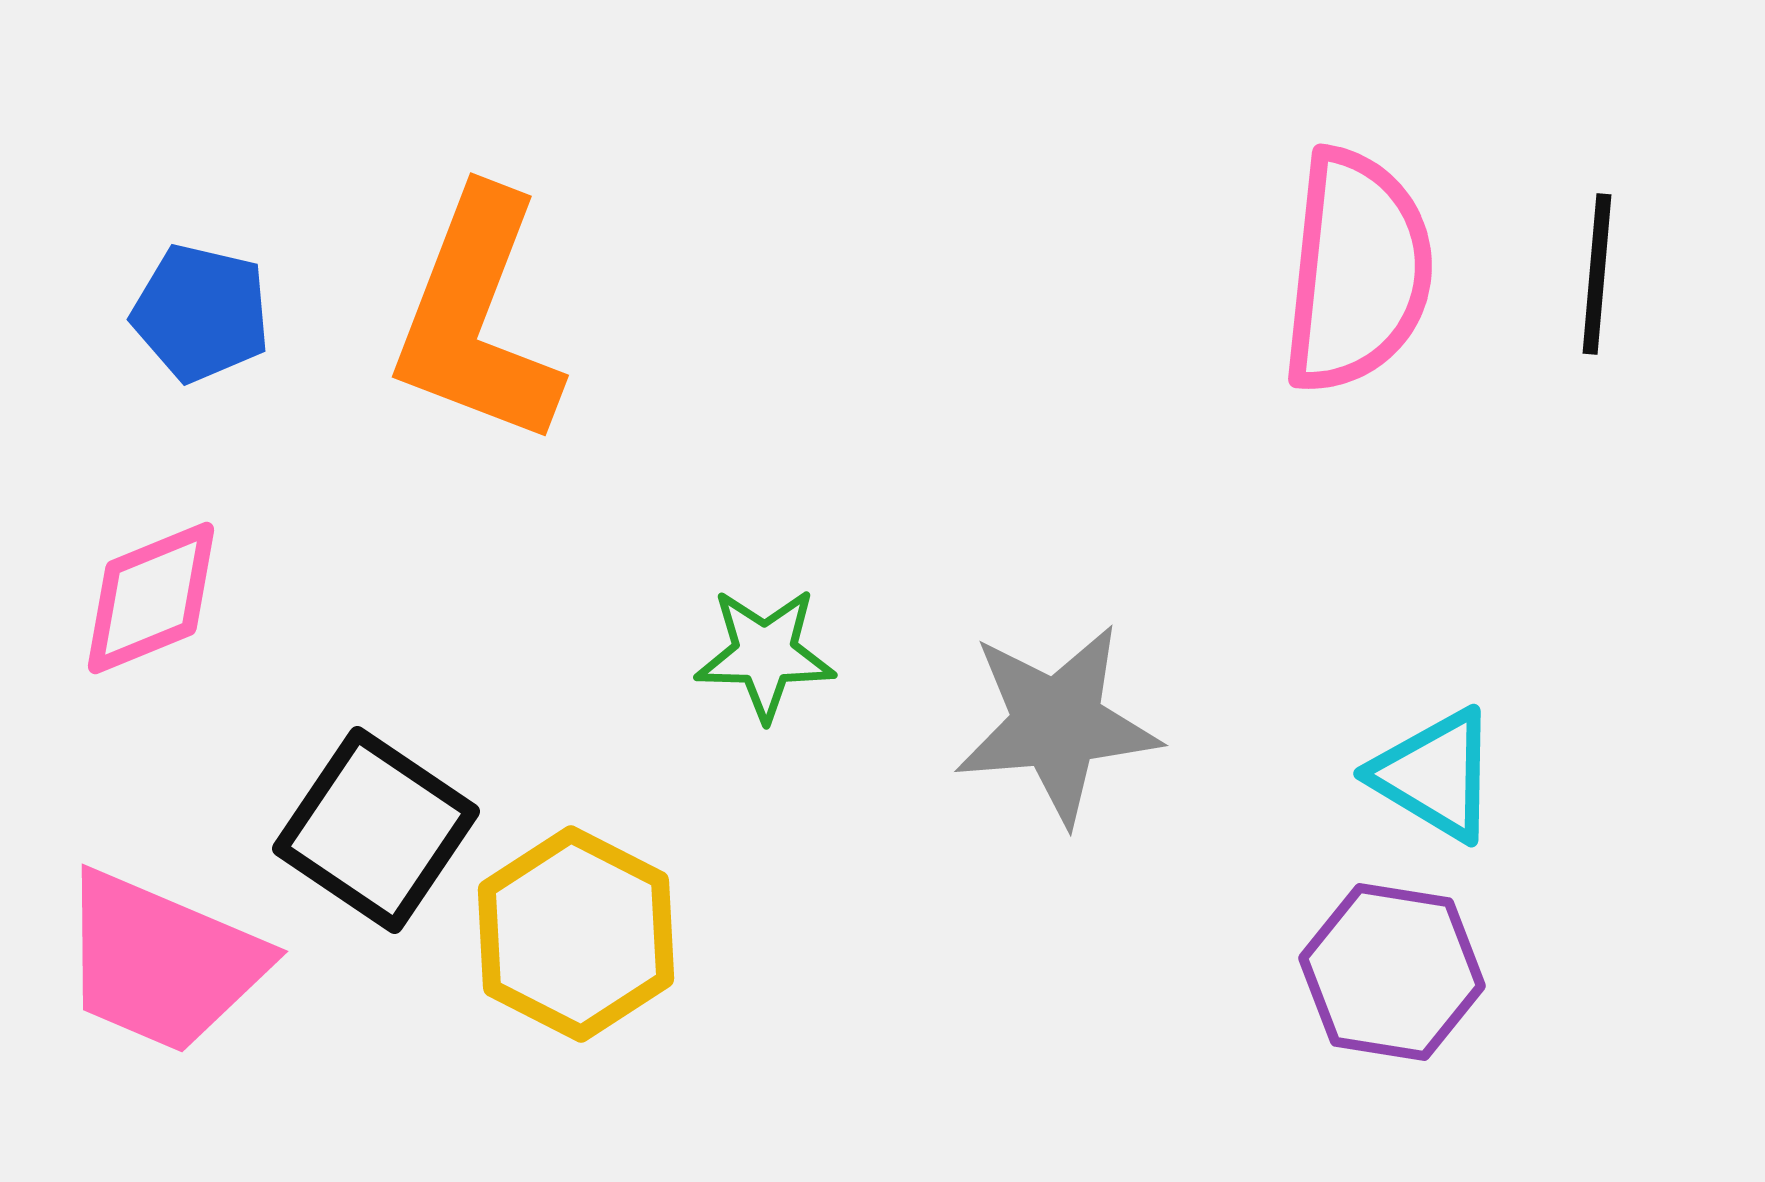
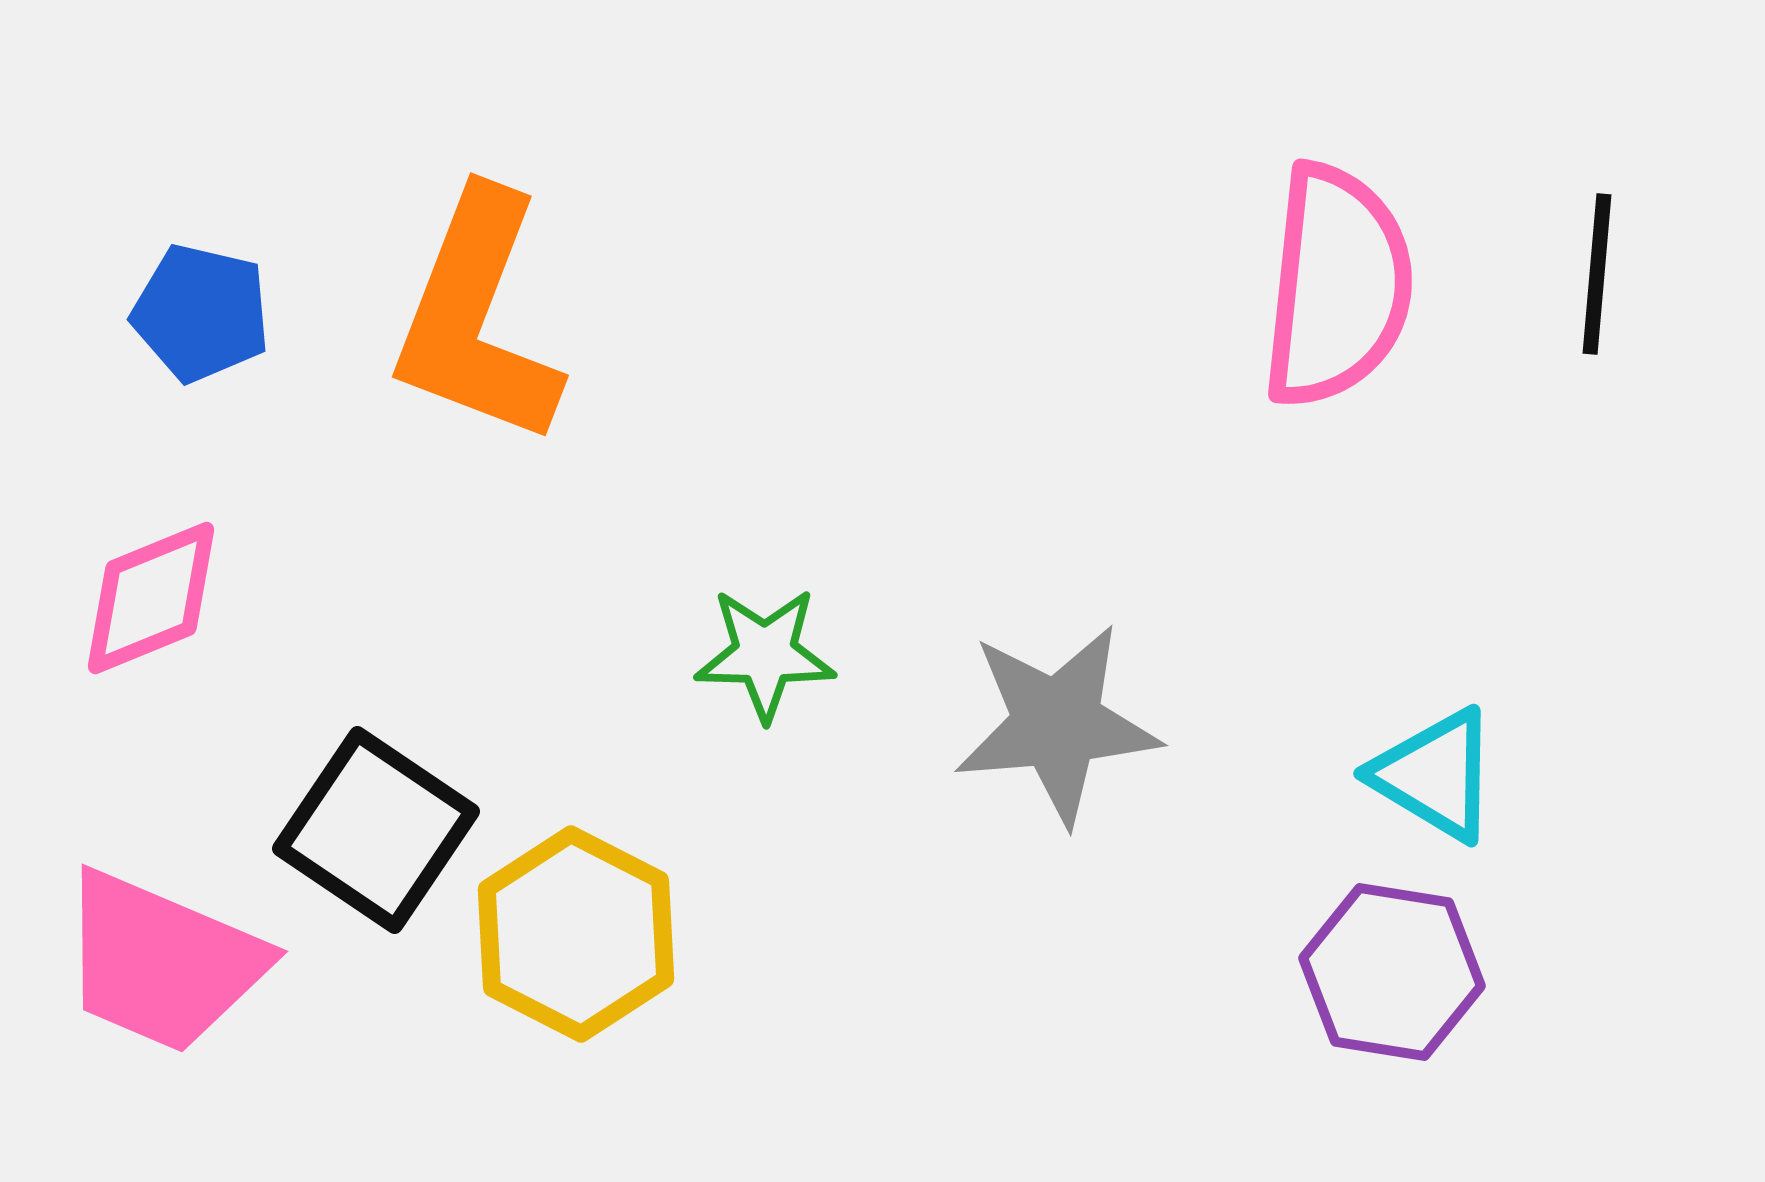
pink semicircle: moved 20 px left, 15 px down
